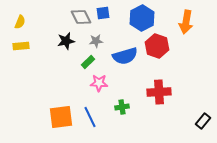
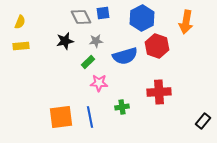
black star: moved 1 px left
blue line: rotated 15 degrees clockwise
